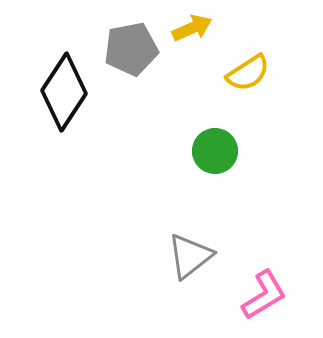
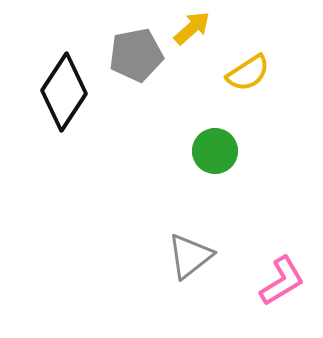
yellow arrow: rotated 18 degrees counterclockwise
gray pentagon: moved 5 px right, 6 px down
pink L-shape: moved 18 px right, 14 px up
